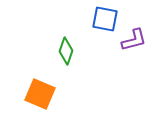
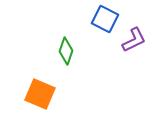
blue square: rotated 16 degrees clockwise
purple L-shape: rotated 12 degrees counterclockwise
